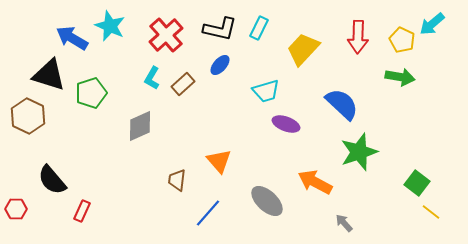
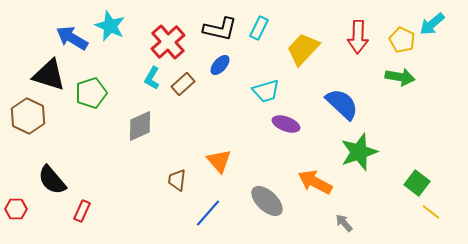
red cross: moved 2 px right, 7 px down
